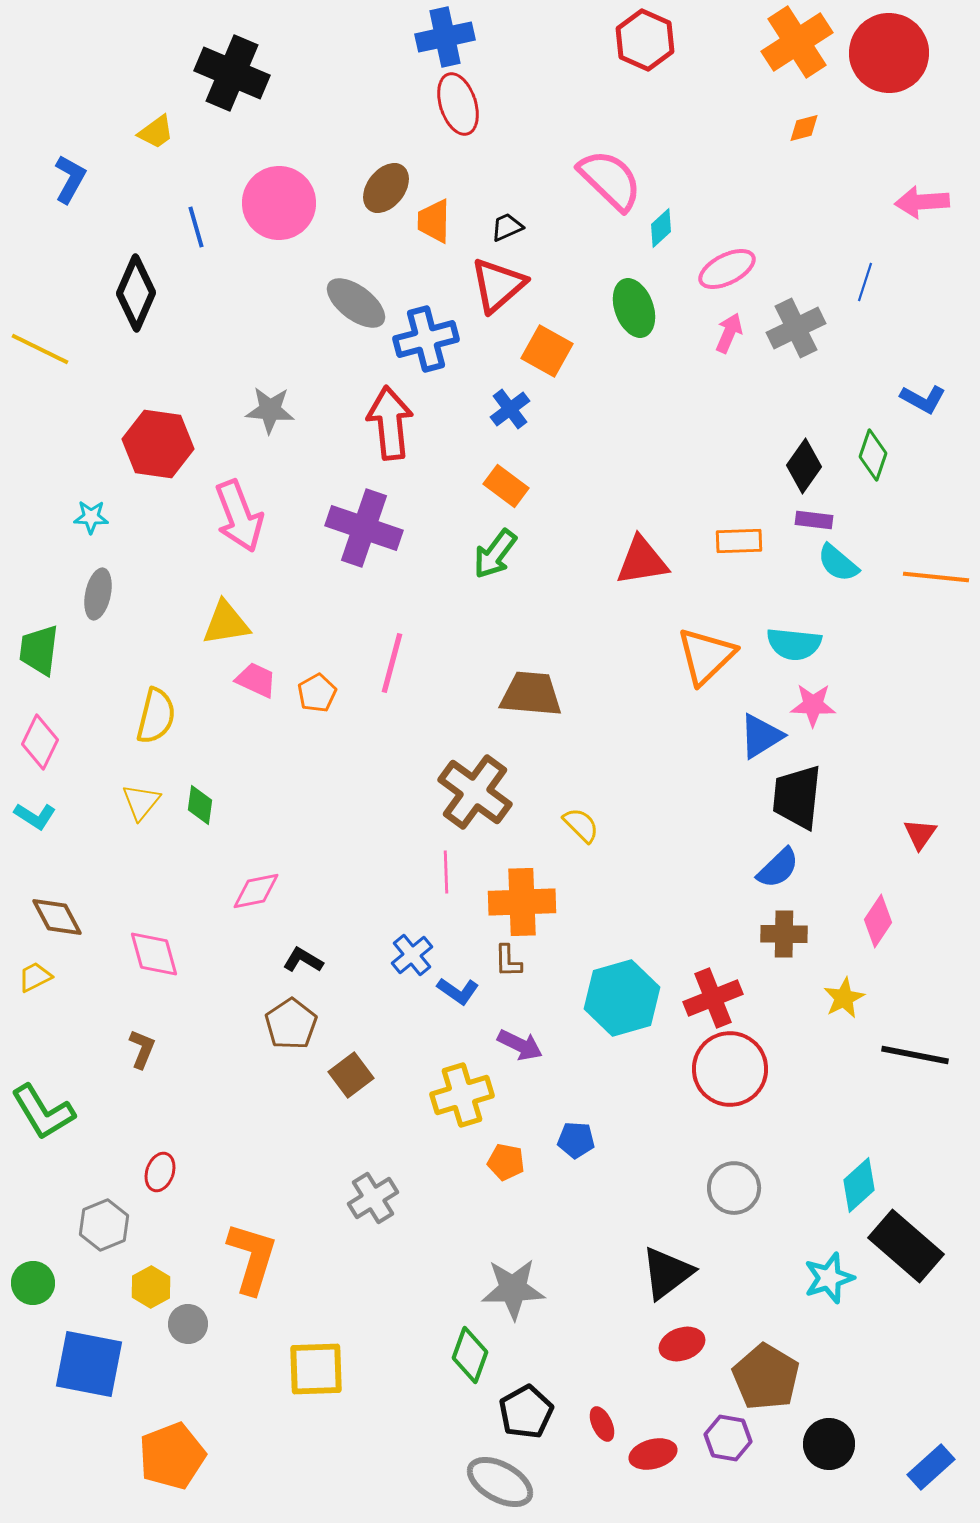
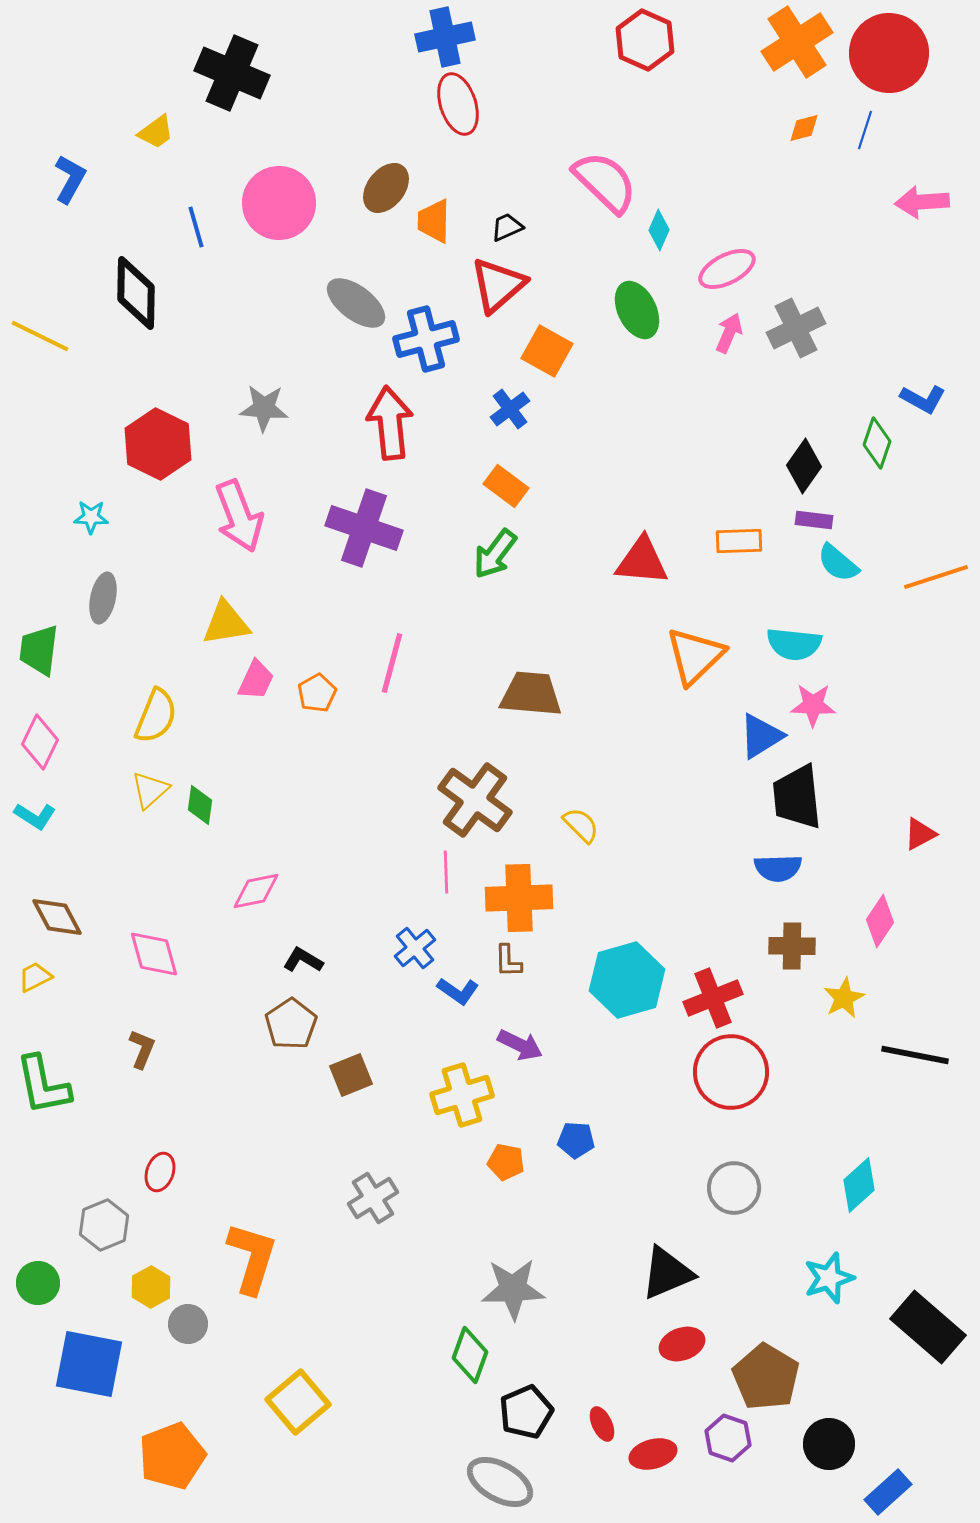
pink semicircle at (610, 180): moved 5 px left, 2 px down
cyan diamond at (661, 228): moved 2 px left, 2 px down; rotated 24 degrees counterclockwise
blue line at (865, 282): moved 152 px up
black diamond at (136, 293): rotated 22 degrees counterclockwise
green ellipse at (634, 308): moved 3 px right, 2 px down; rotated 6 degrees counterclockwise
yellow line at (40, 349): moved 13 px up
gray star at (270, 410): moved 6 px left, 2 px up
red hexagon at (158, 444): rotated 18 degrees clockwise
green diamond at (873, 455): moved 4 px right, 12 px up
red triangle at (642, 561): rotated 14 degrees clockwise
orange line at (936, 577): rotated 24 degrees counterclockwise
gray ellipse at (98, 594): moved 5 px right, 4 px down
orange triangle at (706, 656): moved 11 px left
pink trapezoid at (256, 680): rotated 90 degrees clockwise
yellow semicircle at (156, 716): rotated 8 degrees clockwise
brown cross at (475, 792): moved 8 px down
black trapezoid at (797, 797): rotated 12 degrees counterclockwise
yellow triangle at (141, 802): moved 9 px right, 12 px up; rotated 9 degrees clockwise
red triangle at (920, 834): rotated 27 degrees clockwise
blue semicircle at (778, 868): rotated 42 degrees clockwise
orange cross at (522, 902): moved 3 px left, 4 px up
pink diamond at (878, 921): moved 2 px right
brown cross at (784, 934): moved 8 px right, 12 px down
blue cross at (412, 955): moved 3 px right, 7 px up
cyan hexagon at (622, 998): moved 5 px right, 18 px up
red circle at (730, 1069): moved 1 px right, 3 px down
brown square at (351, 1075): rotated 15 degrees clockwise
green L-shape at (43, 1112): moved 27 px up; rotated 20 degrees clockwise
black rectangle at (906, 1246): moved 22 px right, 81 px down
black triangle at (667, 1273): rotated 14 degrees clockwise
green circle at (33, 1283): moved 5 px right
yellow square at (316, 1369): moved 18 px left, 33 px down; rotated 38 degrees counterclockwise
black pentagon at (526, 1412): rotated 6 degrees clockwise
purple hexagon at (728, 1438): rotated 9 degrees clockwise
blue rectangle at (931, 1467): moved 43 px left, 25 px down
